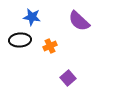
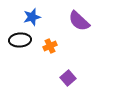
blue star: rotated 24 degrees counterclockwise
